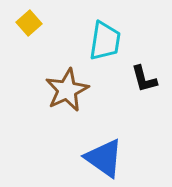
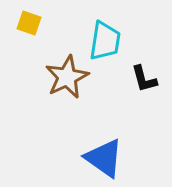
yellow square: rotated 30 degrees counterclockwise
brown star: moved 13 px up
